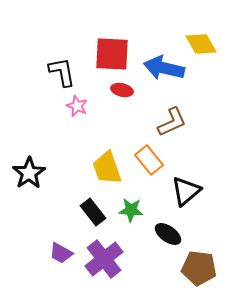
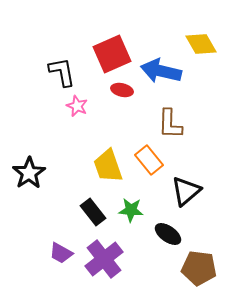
red square: rotated 27 degrees counterclockwise
blue arrow: moved 3 px left, 3 px down
brown L-shape: moved 2 px left, 2 px down; rotated 116 degrees clockwise
yellow trapezoid: moved 1 px right, 2 px up
